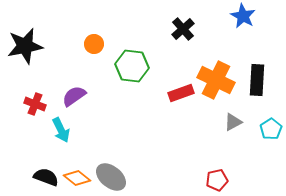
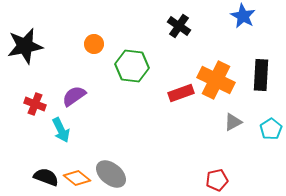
black cross: moved 4 px left, 3 px up; rotated 15 degrees counterclockwise
black rectangle: moved 4 px right, 5 px up
gray ellipse: moved 3 px up
